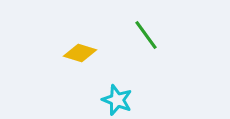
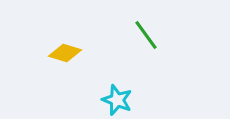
yellow diamond: moved 15 px left
